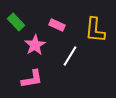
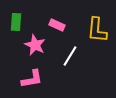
green rectangle: rotated 48 degrees clockwise
yellow L-shape: moved 2 px right
pink star: rotated 15 degrees counterclockwise
